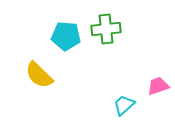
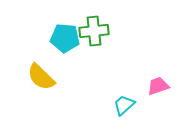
green cross: moved 12 px left, 2 px down
cyan pentagon: moved 1 px left, 2 px down
yellow semicircle: moved 2 px right, 2 px down
